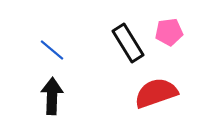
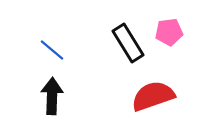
red semicircle: moved 3 px left, 3 px down
